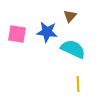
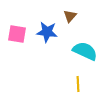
cyan semicircle: moved 12 px right, 2 px down
